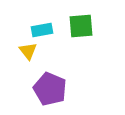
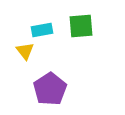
yellow triangle: moved 3 px left
purple pentagon: rotated 16 degrees clockwise
